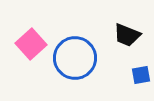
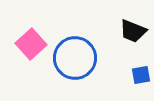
black trapezoid: moved 6 px right, 4 px up
